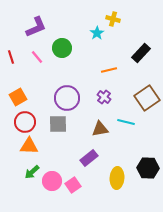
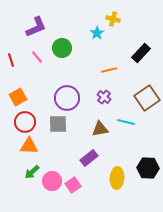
red line: moved 3 px down
